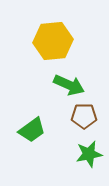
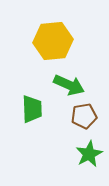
brown pentagon: rotated 10 degrees counterclockwise
green trapezoid: moved 21 px up; rotated 56 degrees counterclockwise
green star: rotated 16 degrees counterclockwise
